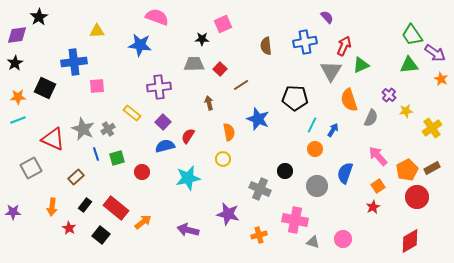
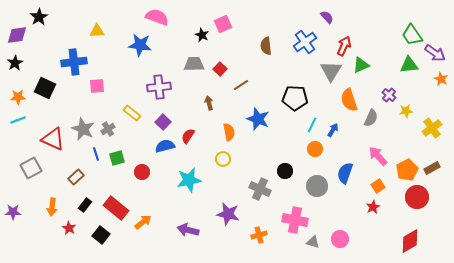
black star at (202, 39): moved 4 px up; rotated 24 degrees clockwise
blue cross at (305, 42): rotated 25 degrees counterclockwise
cyan star at (188, 178): moved 1 px right, 2 px down
pink circle at (343, 239): moved 3 px left
